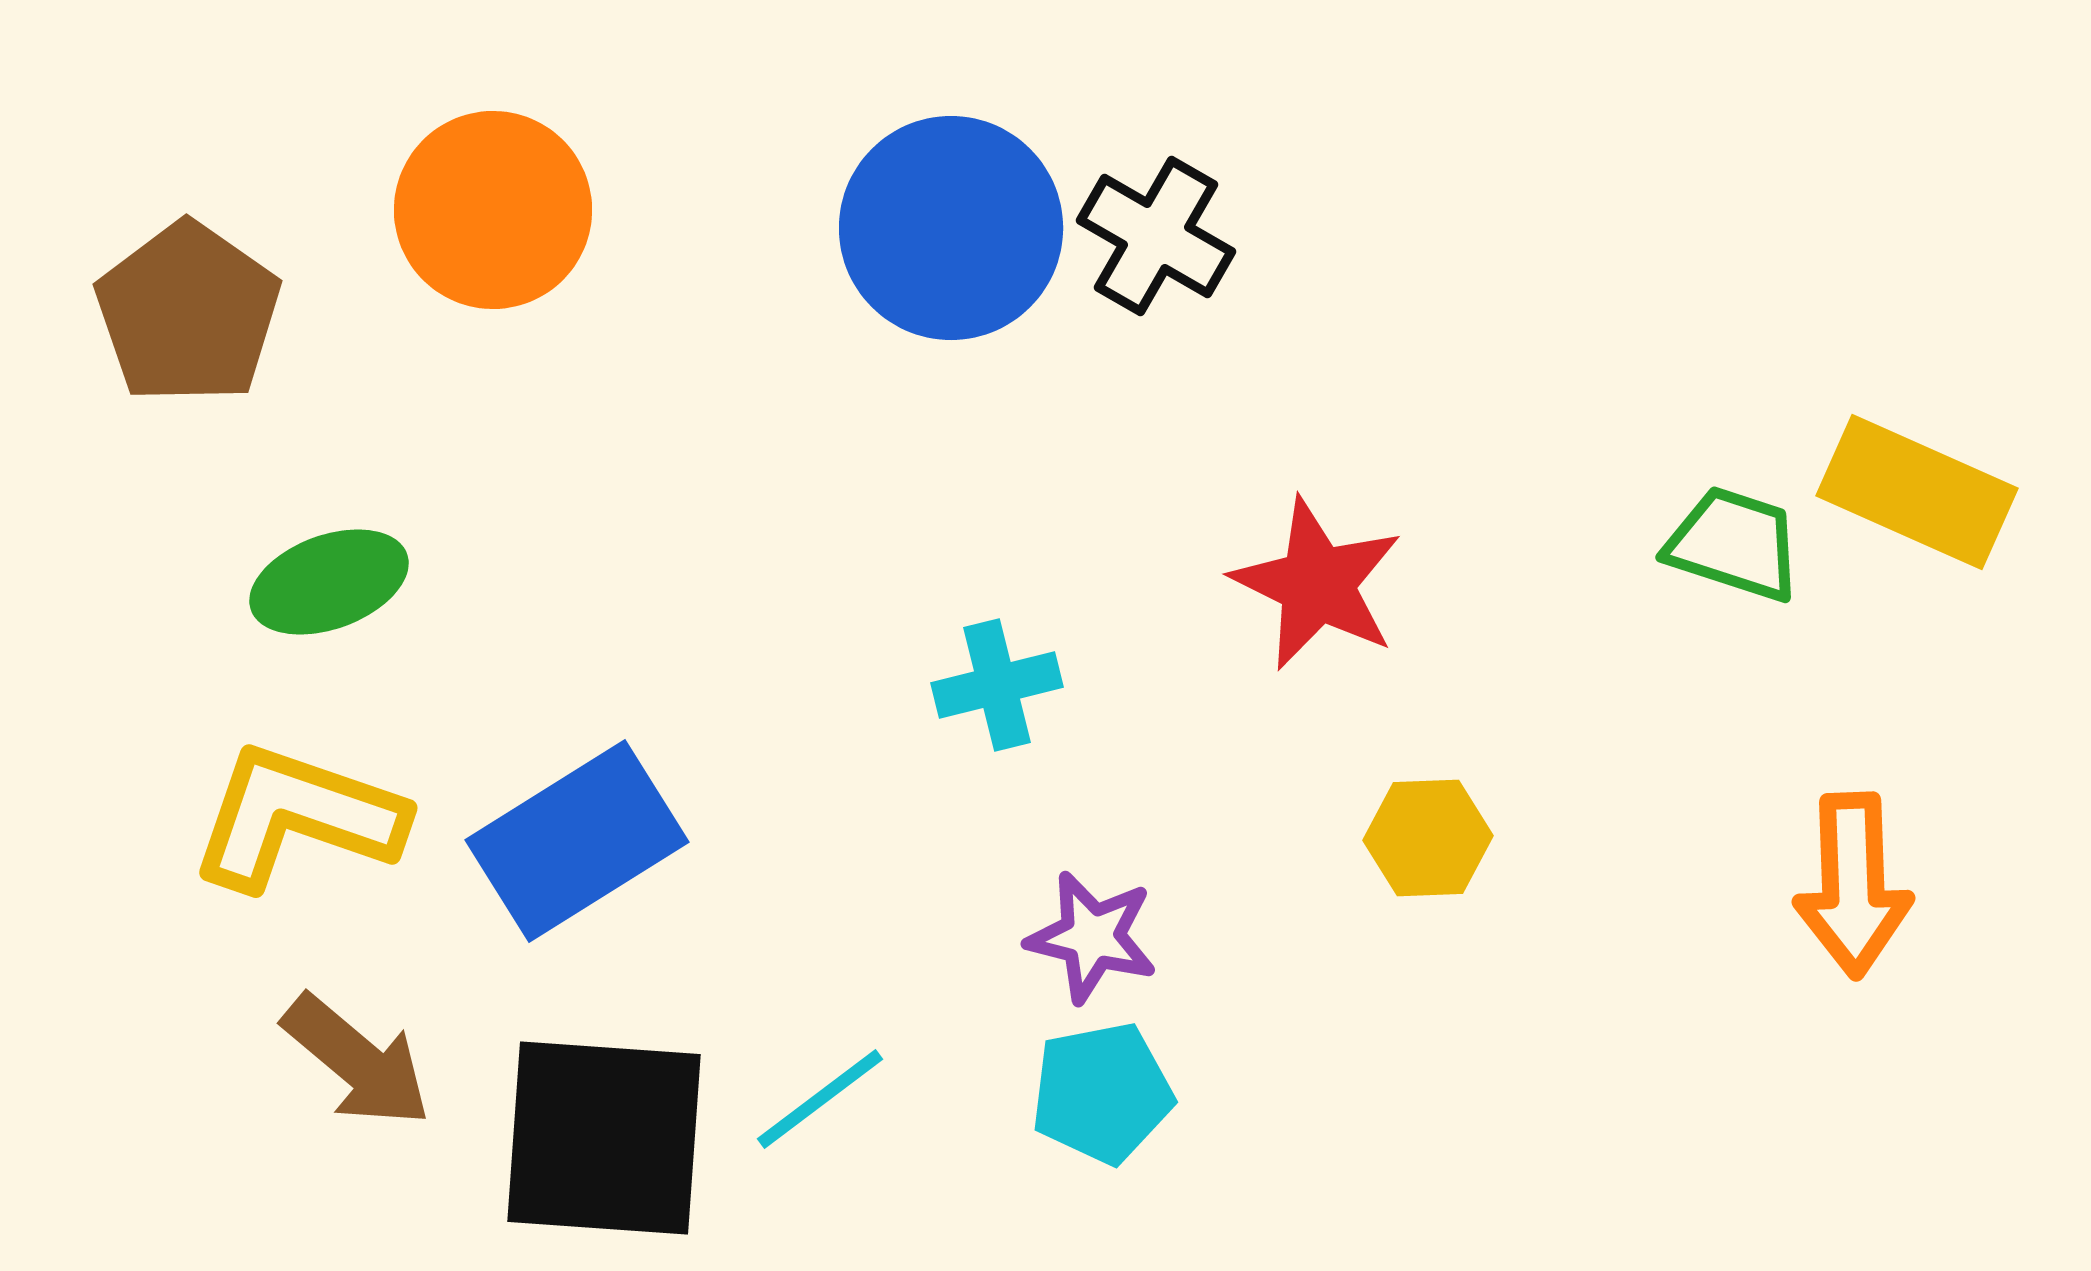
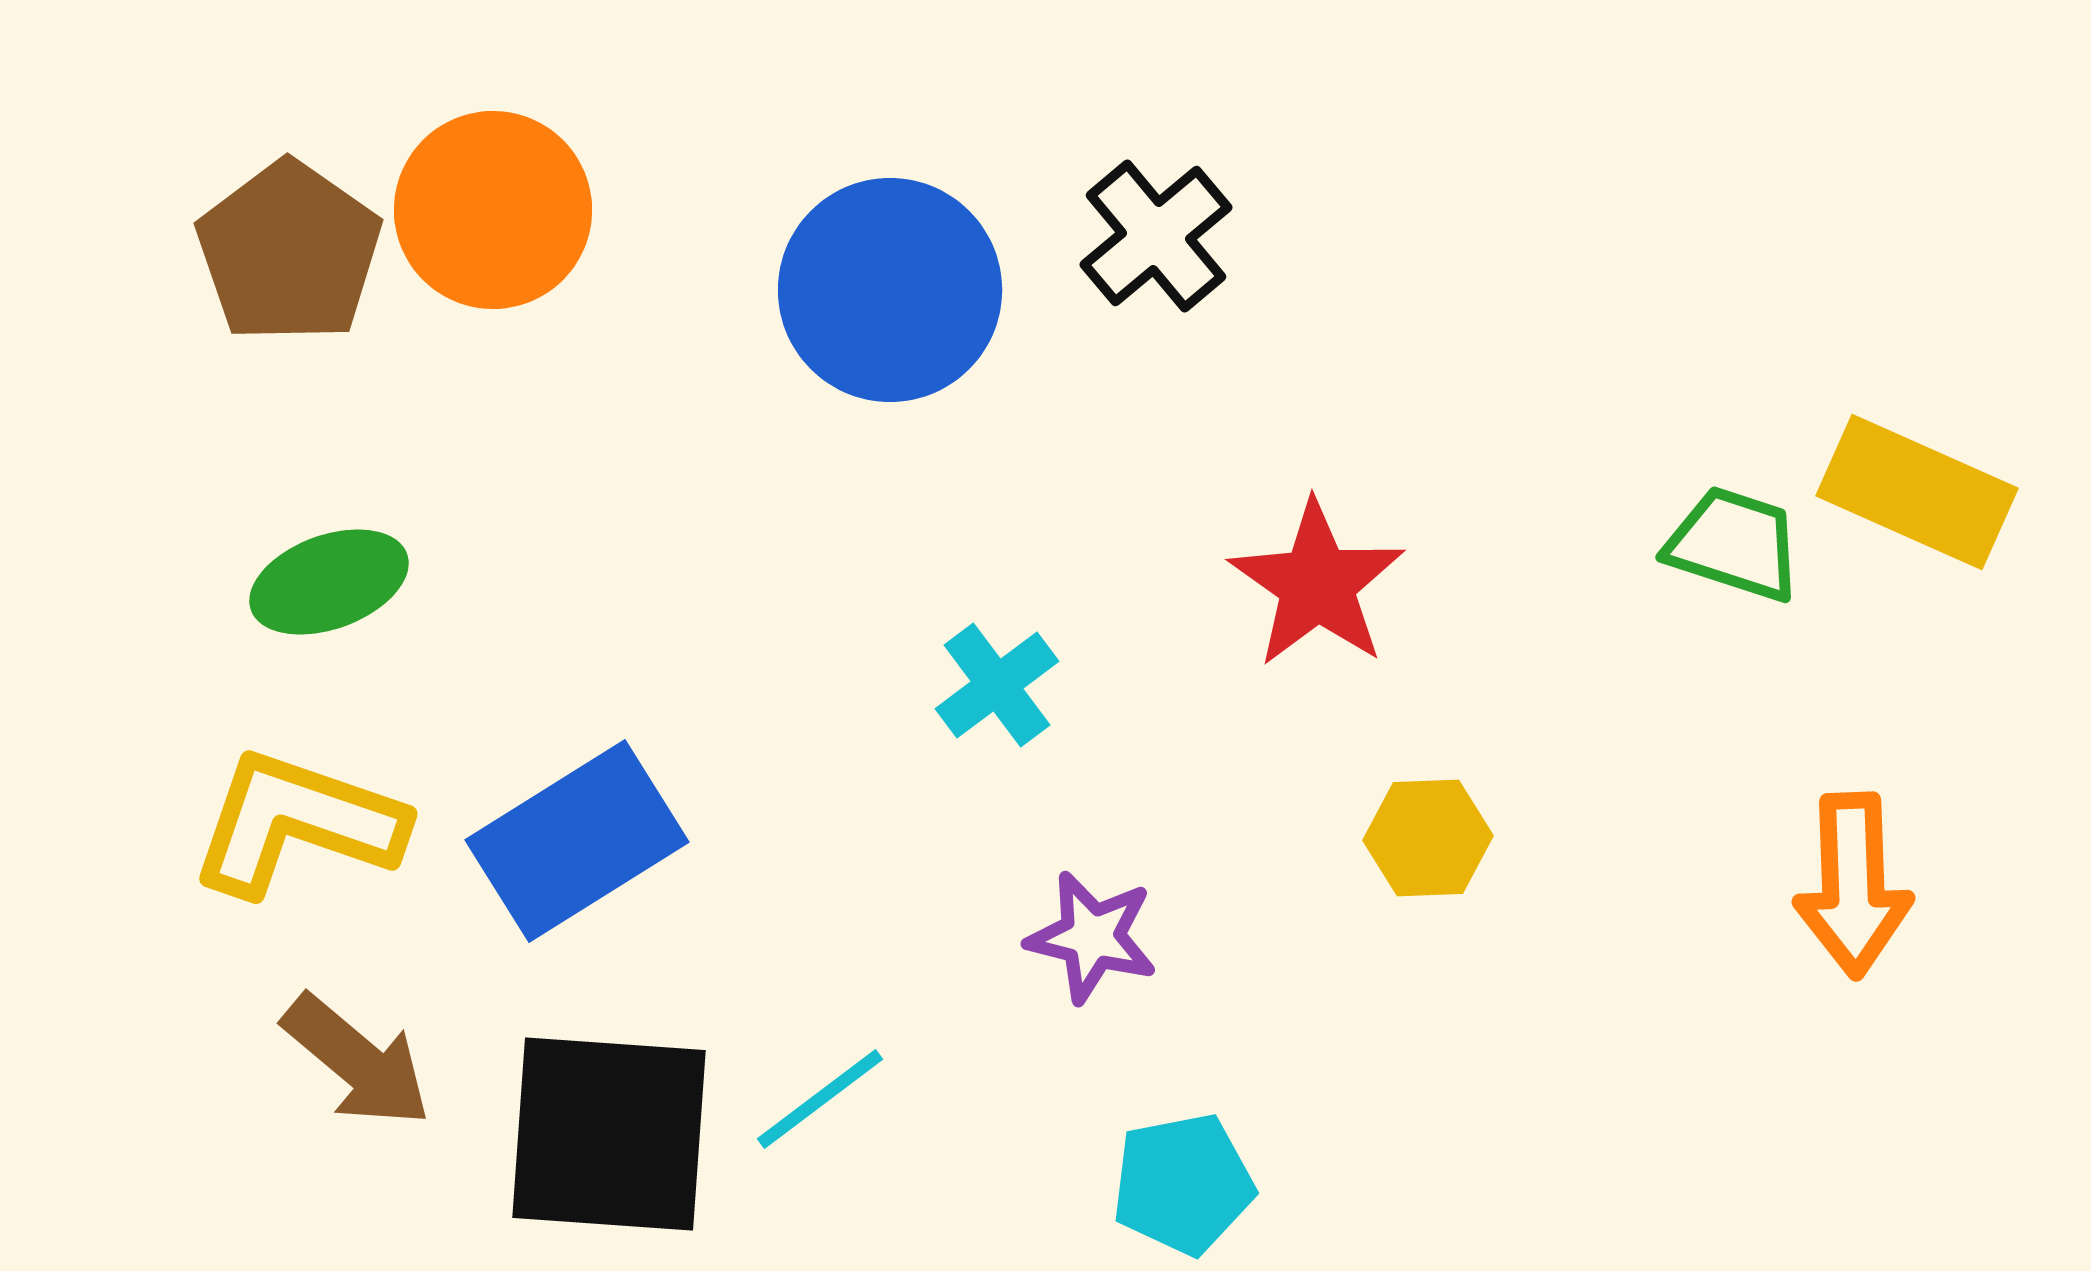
blue circle: moved 61 px left, 62 px down
black cross: rotated 20 degrees clockwise
brown pentagon: moved 101 px right, 61 px up
red star: rotated 9 degrees clockwise
cyan cross: rotated 23 degrees counterclockwise
yellow L-shape: moved 6 px down
cyan pentagon: moved 81 px right, 91 px down
black square: moved 5 px right, 4 px up
